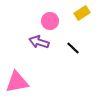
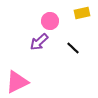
yellow rectangle: rotated 21 degrees clockwise
purple arrow: rotated 60 degrees counterclockwise
pink triangle: rotated 15 degrees counterclockwise
